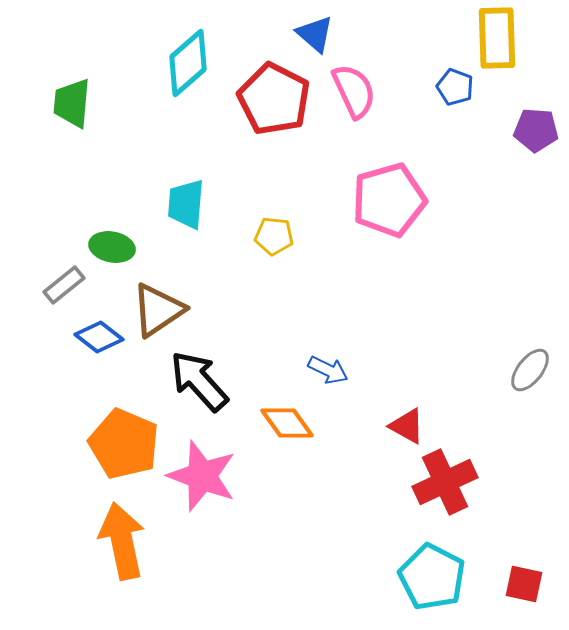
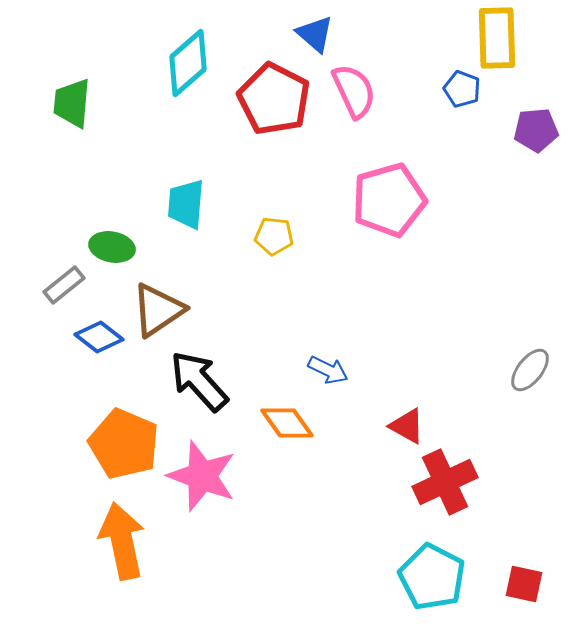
blue pentagon: moved 7 px right, 2 px down
purple pentagon: rotated 9 degrees counterclockwise
